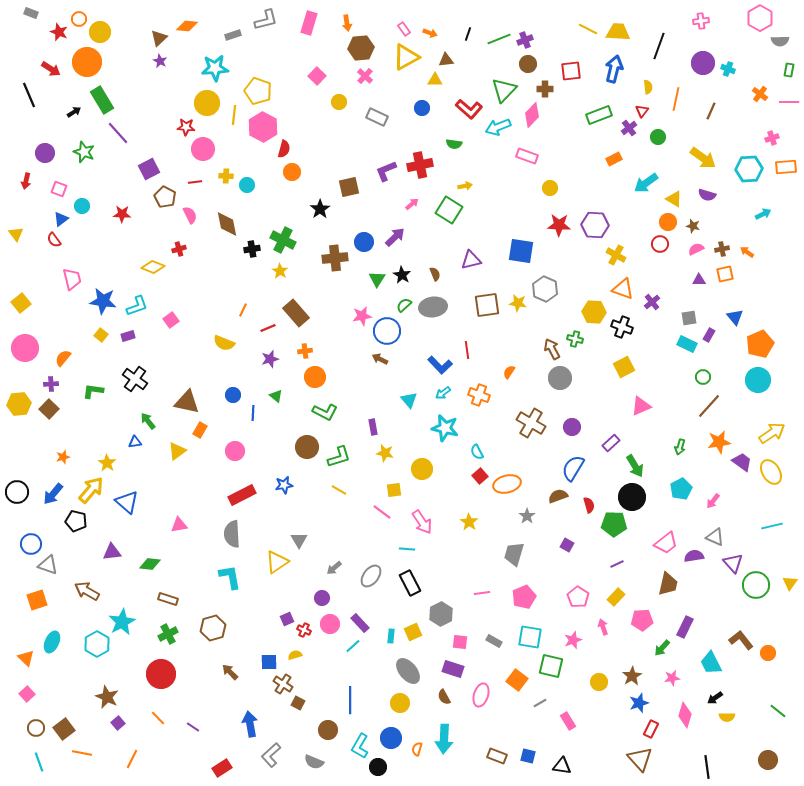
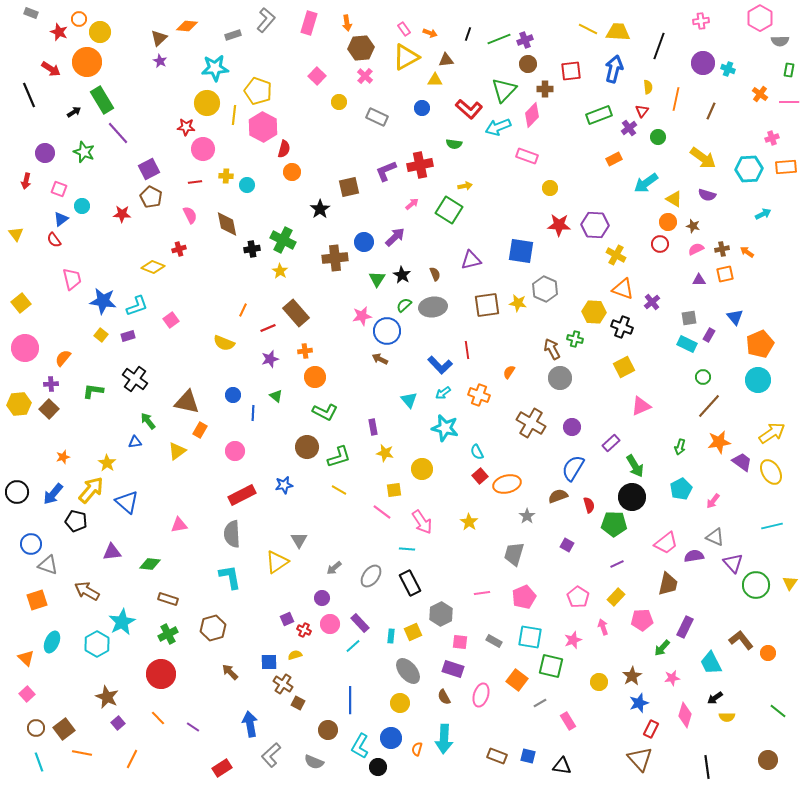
gray L-shape at (266, 20): rotated 35 degrees counterclockwise
brown pentagon at (165, 197): moved 14 px left
